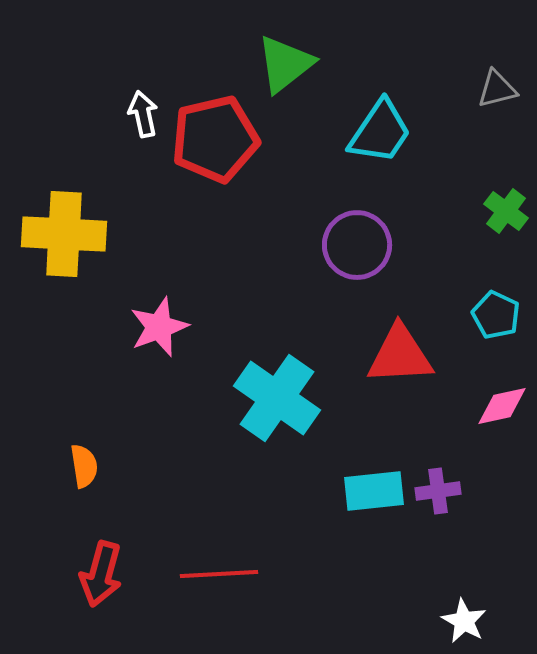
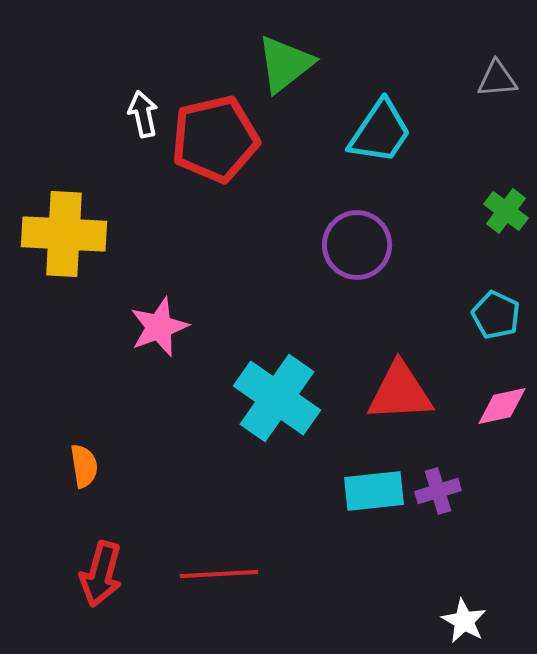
gray triangle: moved 10 px up; rotated 9 degrees clockwise
red triangle: moved 37 px down
purple cross: rotated 9 degrees counterclockwise
